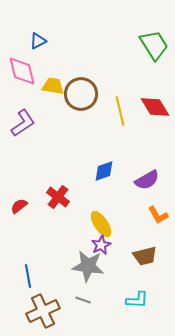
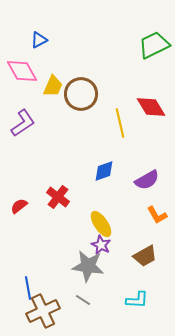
blue triangle: moved 1 px right, 1 px up
green trapezoid: rotated 84 degrees counterclockwise
pink diamond: rotated 16 degrees counterclockwise
yellow trapezoid: rotated 105 degrees clockwise
red diamond: moved 4 px left
yellow line: moved 12 px down
orange L-shape: moved 1 px left
purple star: rotated 18 degrees counterclockwise
brown trapezoid: rotated 15 degrees counterclockwise
blue line: moved 12 px down
gray line: rotated 14 degrees clockwise
